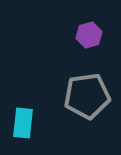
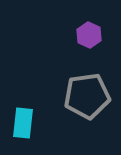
purple hexagon: rotated 20 degrees counterclockwise
